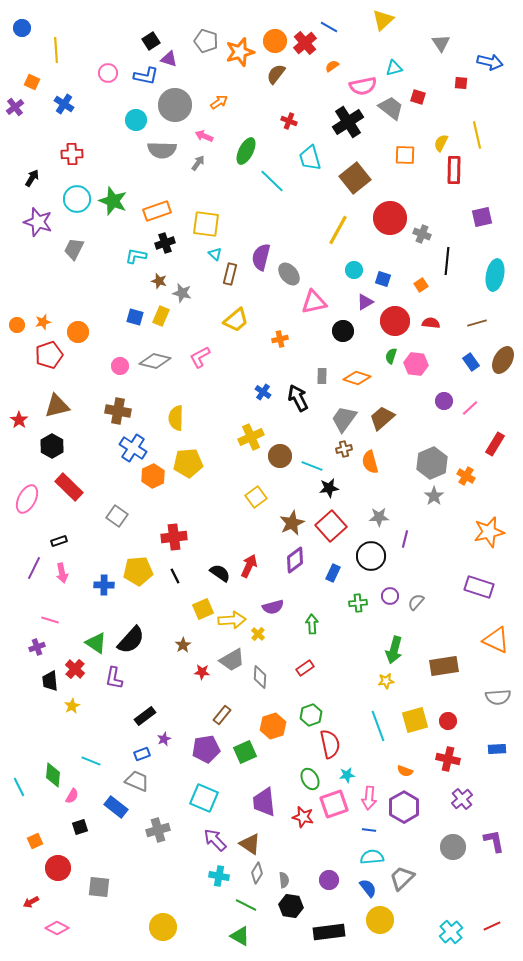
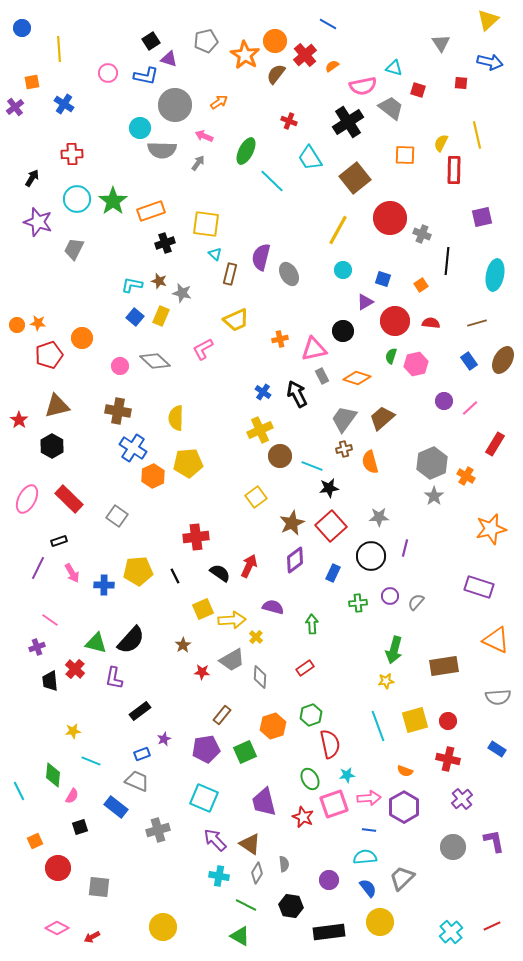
yellow triangle at (383, 20): moved 105 px right
blue line at (329, 27): moved 1 px left, 3 px up
gray pentagon at (206, 41): rotated 30 degrees counterclockwise
red cross at (305, 43): moved 12 px down
yellow line at (56, 50): moved 3 px right, 1 px up
orange star at (240, 52): moved 5 px right, 3 px down; rotated 24 degrees counterclockwise
cyan triangle at (394, 68): rotated 30 degrees clockwise
orange square at (32, 82): rotated 35 degrees counterclockwise
red square at (418, 97): moved 7 px up
cyan circle at (136, 120): moved 4 px right, 8 px down
cyan trapezoid at (310, 158): rotated 16 degrees counterclockwise
green star at (113, 201): rotated 16 degrees clockwise
orange rectangle at (157, 211): moved 6 px left
cyan L-shape at (136, 256): moved 4 px left, 29 px down
cyan circle at (354, 270): moved 11 px left
gray ellipse at (289, 274): rotated 10 degrees clockwise
pink triangle at (314, 302): moved 47 px down
blue square at (135, 317): rotated 24 degrees clockwise
yellow trapezoid at (236, 320): rotated 16 degrees clockwise
orange star at (43, 322): moved 5 px left, 1 px down; rotated 21 degrees clockwise
orange circle at (78, 332): moved 4 px right, 6 px down
pink L-shape at (200, 357): moved 3 px right, 8 px up
gray diamond at (155, 361): rotated 28 degrees clockwise
blue rectangle at (471, 362): moved 2 px left, 1 px up
pink hexagon at (416, 364): rotated 20 degrees counterclockwise
gray rectangle at (322, 376): rotated 28 degrees counterclockwise
black arrow at (298, 398): moved 1 px left, 4 px up
yellow cross at (251, 437): moved 9 px right, 7 px up
red rectangle at (69, 487): moved 12 px down
orange star at (489, 532): moved 2 px right, 3 px up
red cross at (174, 537): moved 22 px right
purple line at (405, 539): moved 9 px down
purple line at (34, 568): moved 4 px right
pink arrow at (62, 573): moved 10 px right; rotated 18 degrees counterclockwise
purple semicircle at (273, 607): rotated 150 degrees counterclockwise
pink line at (50, 620): rotated 18 degrees clockwise
yellow cross at (258, 634): moved 2 px left, 3 px down
green triangle at (96, 643): rotated 20 degrees counterclockwise
yellow star at (72, 706): moved 1 px right, 25 px down; rotated 21 degrees clockwise
black rectangle at (145, 716): moved 5 px left, 5 px up
blue rectangle at (497, 749): rotated 36 degrees clockwise
cyan line at (19, 787): moved 4 px down
pink arrow at (369, 798): rotated 100 degrees counterclockwise
purple trapezoid at (264, 802): rotated 8 degrees counterclockwise
red star at (303, 817): rotated 10 degrees clockwise
cyan semicircle at (372, 857): moved 7 px left
gray semicircle at (284, 880): moved 16 px up
red arrow at (31, 902): moved 61 px right, 35 px down
yellow circle at (380, 920): moved 2 px down
